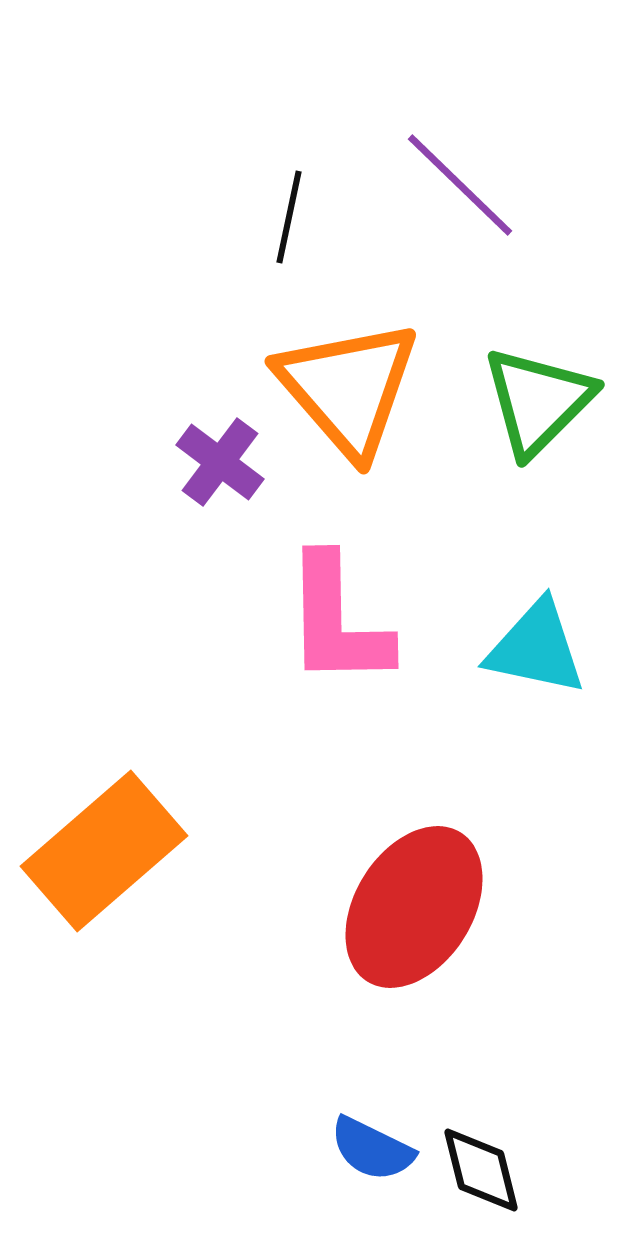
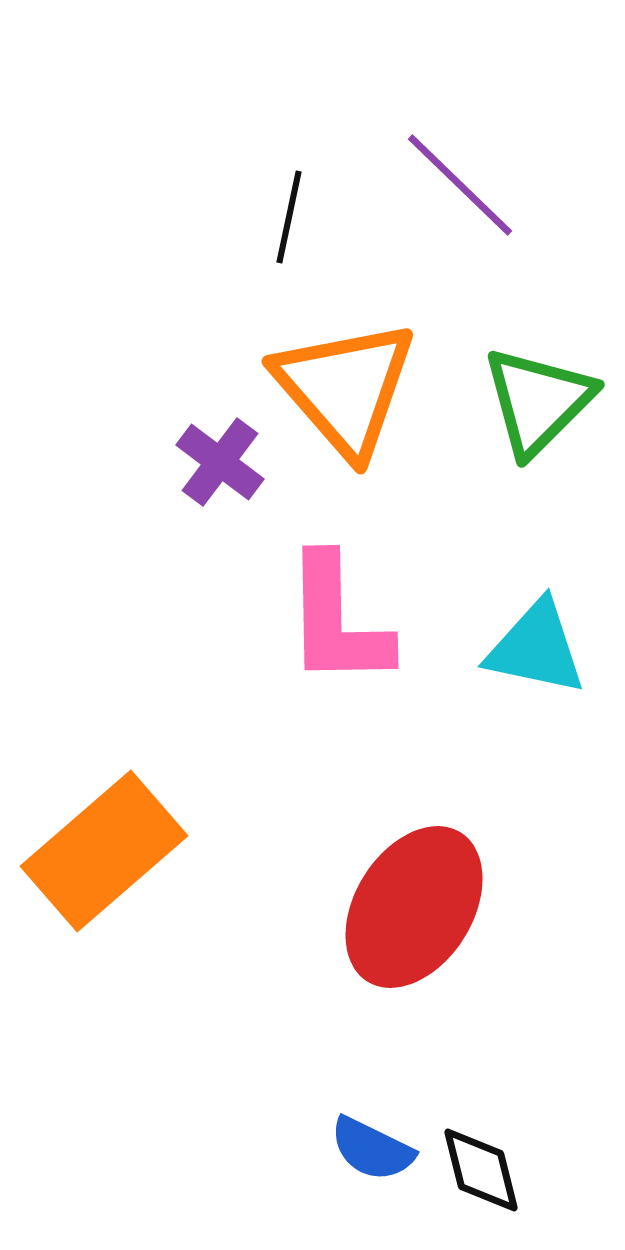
orange triangle: moved 3 px left
